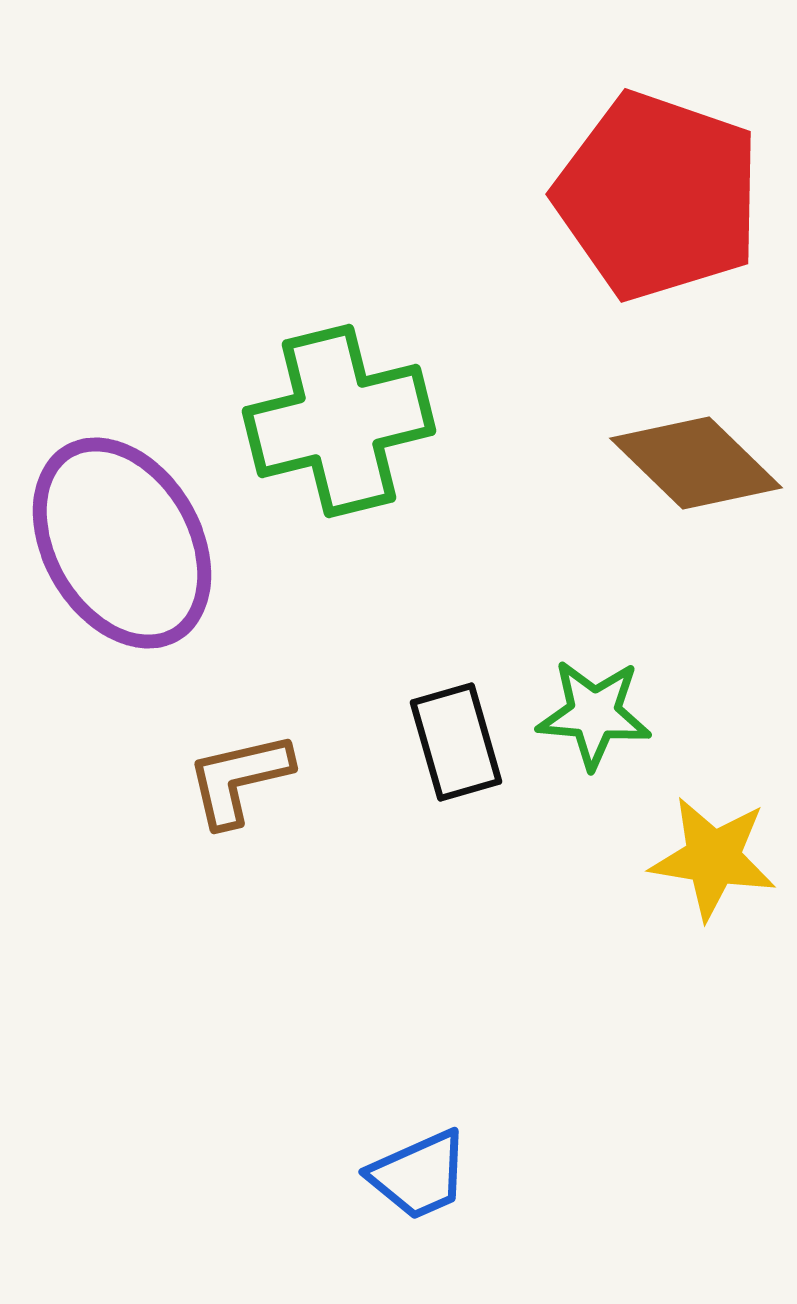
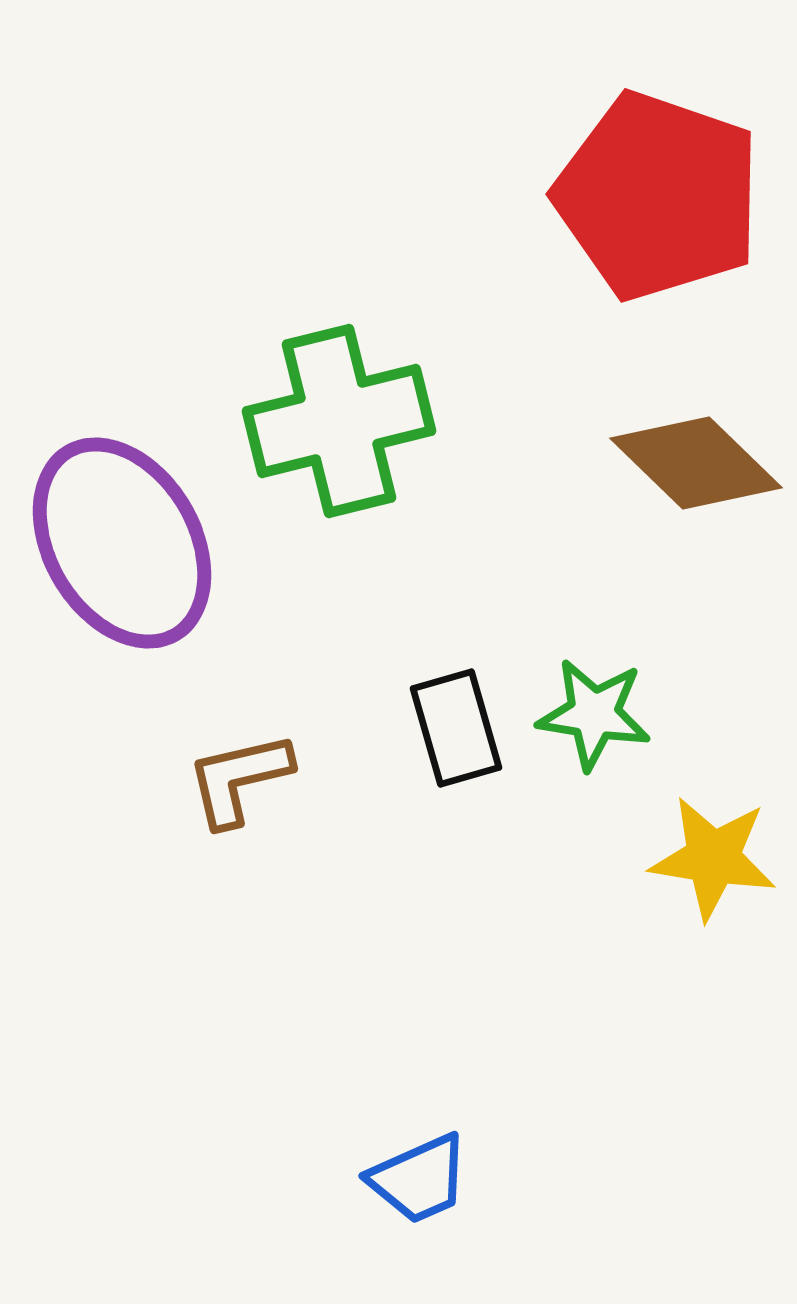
green star: rotated 4 degrees clockwise
black rectangle: moved 14 px up
blue trapezoid: moved 4 px down
